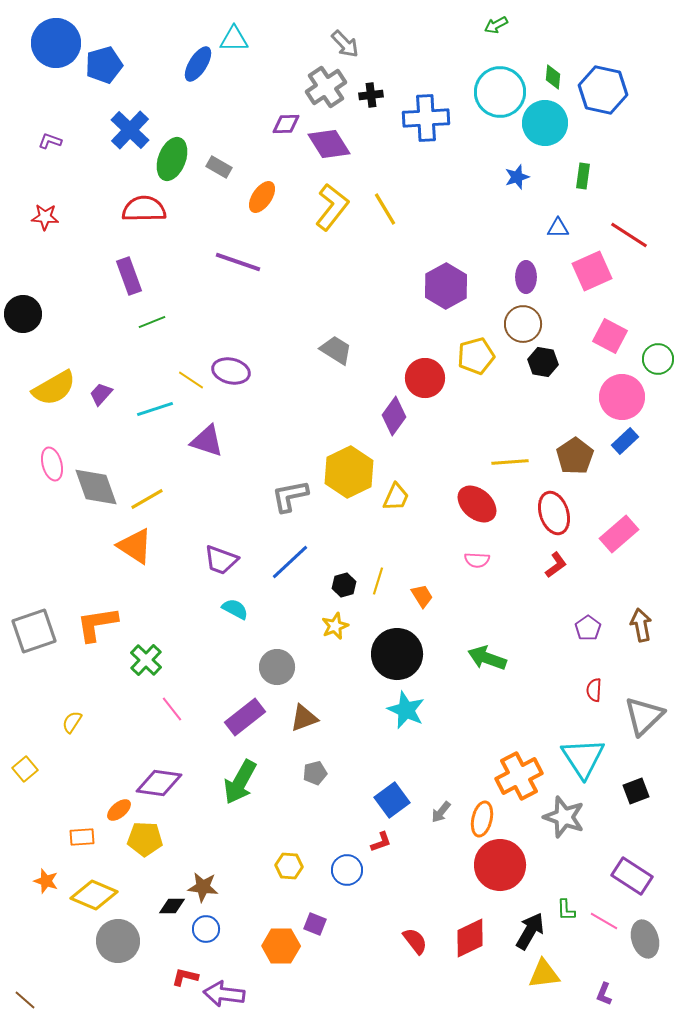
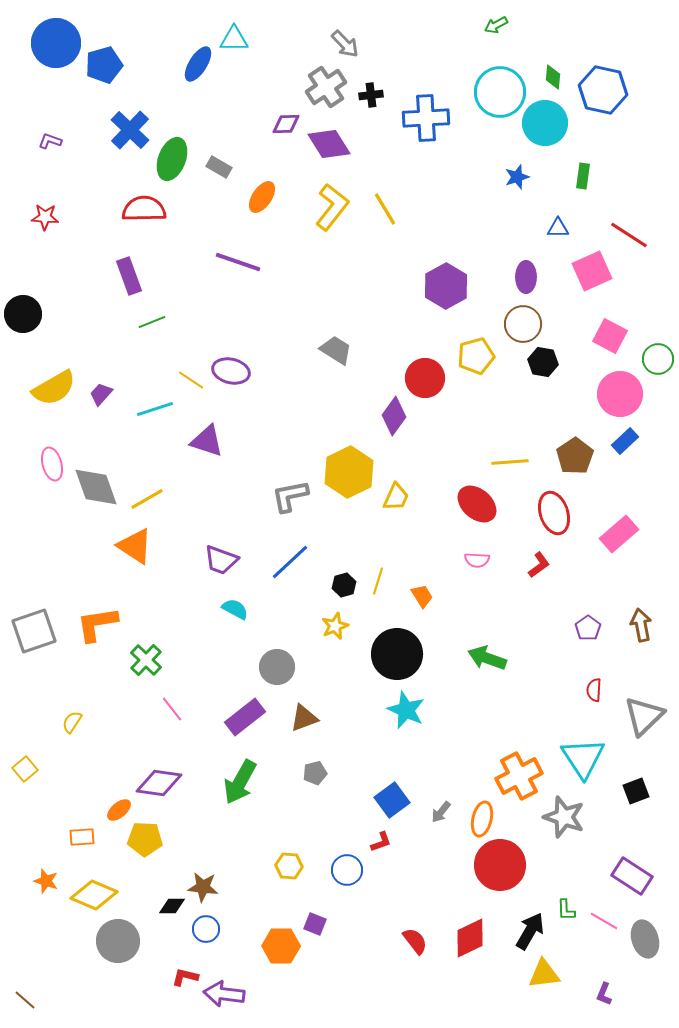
pink circle at (622, 397): moved 2 px left, 3 px up
red L-shape at (556, 565): moved 17 px left
